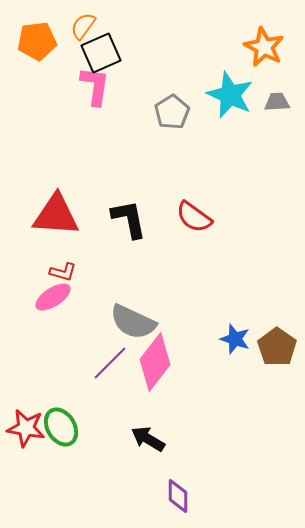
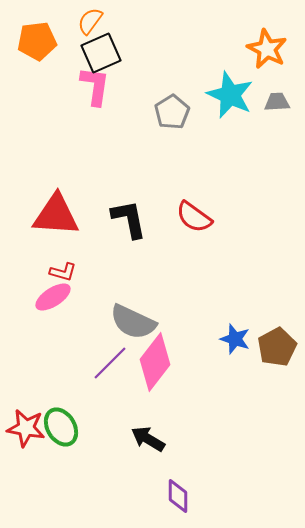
orange semicircle: moved 7 px right, 5 px up
orange star: moved 3 px right, 2 px down
brown pentagon: rotated 9 degrees clockwise
